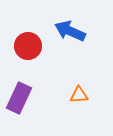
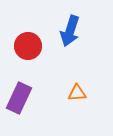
blue arrow: rotated 96 degrees counterclockwise
orange triangle: moved 2 px left, 2 px up
